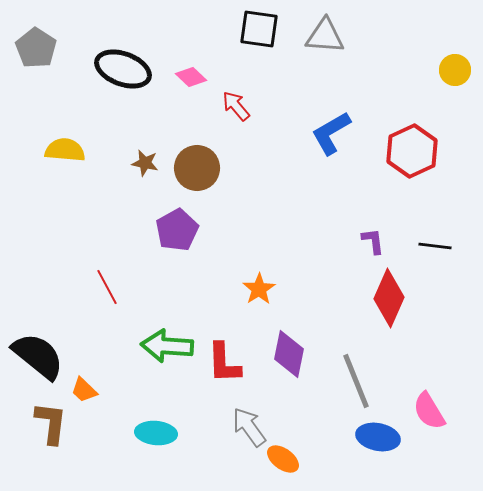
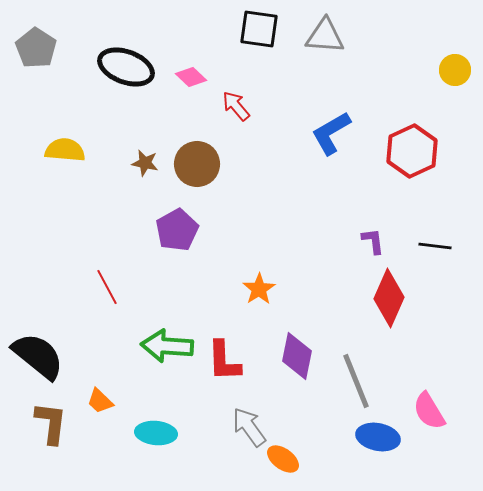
black ellipse: moved 3 px right, 2 px up
brown circle: moved 4 px up
purple diamond: moved 8 px right, 2 px down
red L-shape: moved 2 px up
orange trapezoid: moved 16 px right, 11 px down
